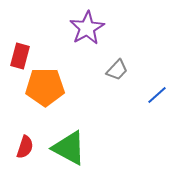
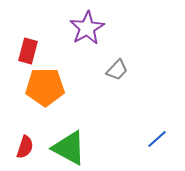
red rectangle: moved 8 px right, 5 px up
blue line: moved 44 px down
